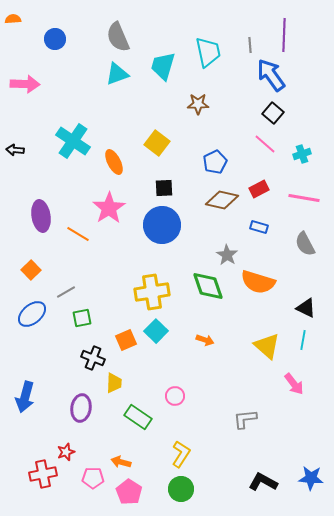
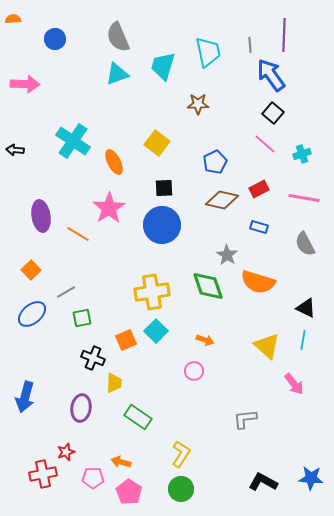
pink circle at (175, 396): moved 19 px right, 25 px up
